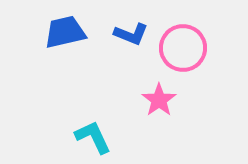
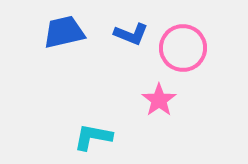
blue trapezoid: moved 1 px left
cyan L-shape: rotated 54 degrees counterclockwise
